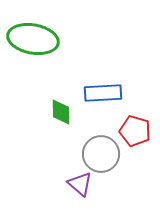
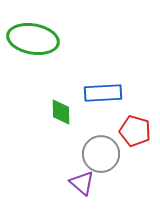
purple triangle: moved 2 px right, 1 px up
